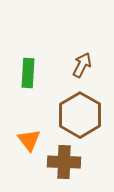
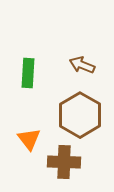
brown arrow: rotated 95 degrees counterclockwise
orange triangle: moved 1 px up
